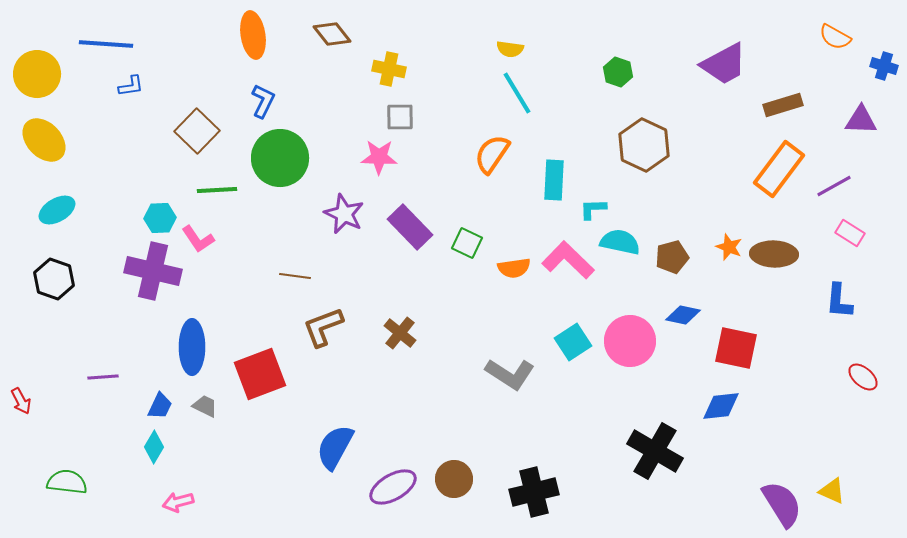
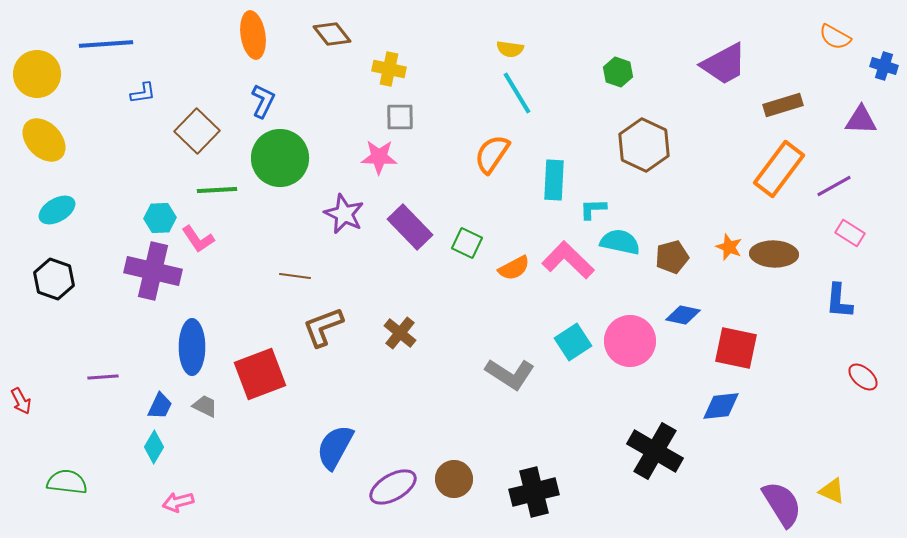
blue line at (106, 44): rotated 8 degrees counterclockwise
blue L-shape at (131, 86): moved 12 px right, 7 px down
orange semicircle at (514, 268): rotated 20 degrees counterclockwise
